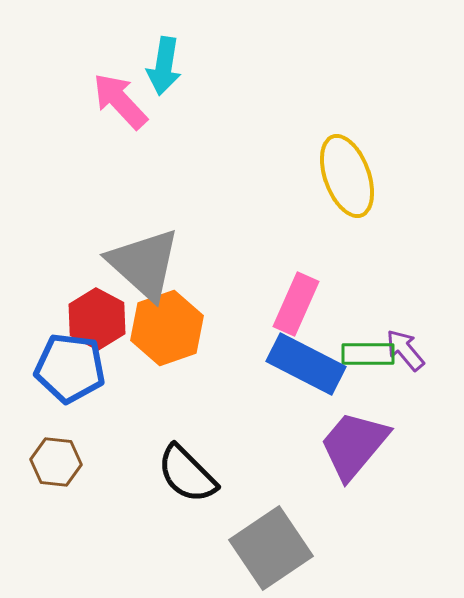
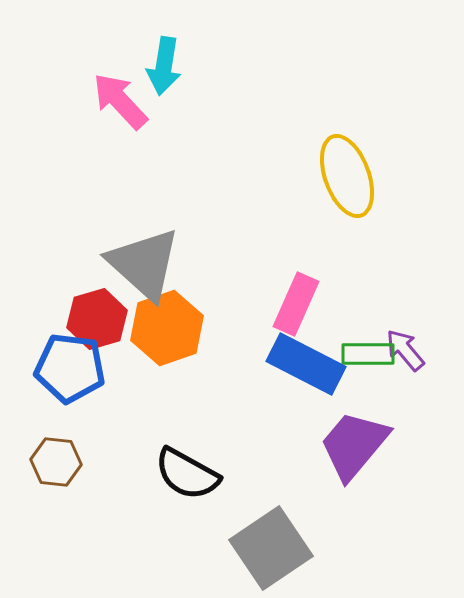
red hexagon: rotated 16 degrees clockwise
black semicircle: rotated 16 degrees counterclockwise
